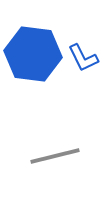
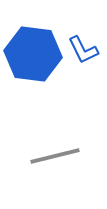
blue L-shape: moved 8 px up
